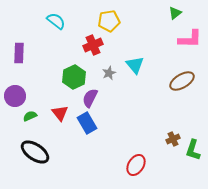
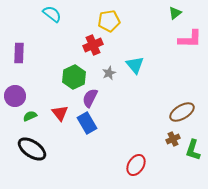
cyan semicircle: moved 4 px left, 7 px up
brown ellipse: moved 31 px down
black ellipse: moved 3 px left, 3 px up
